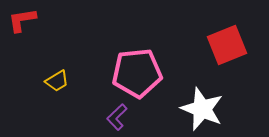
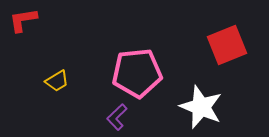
red L-shape: moved 1 px right
white star: moved 1 px left, 2 px up
